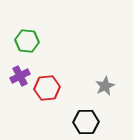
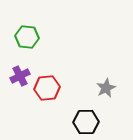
green hexagon: moved 4 px up
gray star: moved 1 px right, 2 px down
